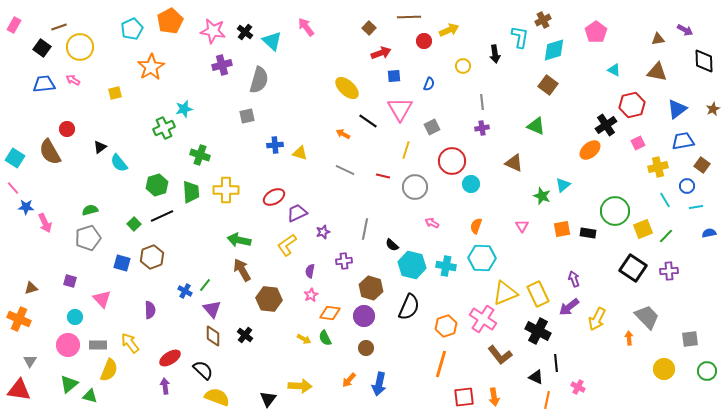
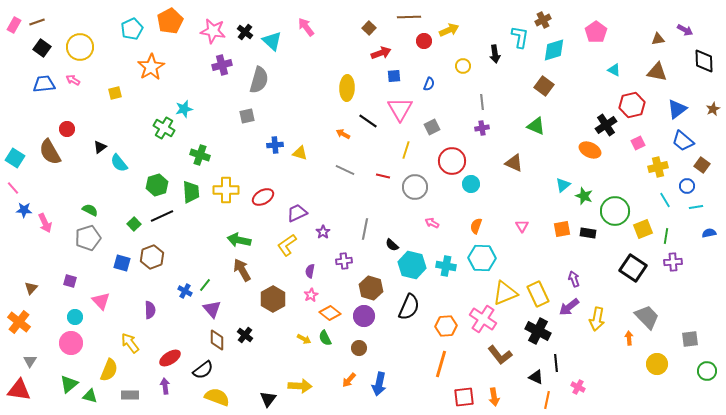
brown line at (59, 27): moved 22 px left, 5 px up
brown square at (548, 85): moved 4 px left, 1 px down
yellow ellipse at (347, 88): rotated 50 degrees clockwise
green cross at (164, 128): rotated 35 degrees counterclockwise
blue trapezoid at (683, 141): rotated 130 degrees counterclockwise
orange ellipse at (590, 150): rotated 65 degrees clockwise
green star at (542, 196): moved 42 px right
red ellipse at (274, 197): moved 11 px left
blue star at (26, 207): moved 2 px left, 3 px down
green semicircle at (90, 210): rotated 42 degrees clockwise
purple star at (323, 232): rotated 16 degrees counterclockwise
green line at (666, 236): rotated 35 degrees counterclockwise
purple cross at (669, 271): moved 4 px right, 9 px up
brown triangle at (31, 288): rotated 32 degrees counterclockwise
pink triangle at (102, 299): moved 1 px left, 2 px down
brown hexagon at (269, 299): moved 4 px right; rotated 25 degrees clockwise
orange diamond at (330, 313): rotated 30 degrees clockwise
orange cross at (19, 319): moved 3 px down; rotated 15 degrees clockwise
yellow arrow at (597, 319): rotated 15 degrees counterclockwise
orange hexagon at (446, 326): rotated 15 degrees clockwise
brown diamond at (213, 336): moved 4 px right, 4 px down
pink circle at (68, 345): moved 3 px right, 2 px up
gray rectangle at (98, 345): moved 32 px right, 50 px down
brown circle at (366, 348): moved 7 px left
yellow circle at (664, 369): moved 7 px left, 5 px up
black semicircle at (203, 370): rotated 100 degrees clockwise
